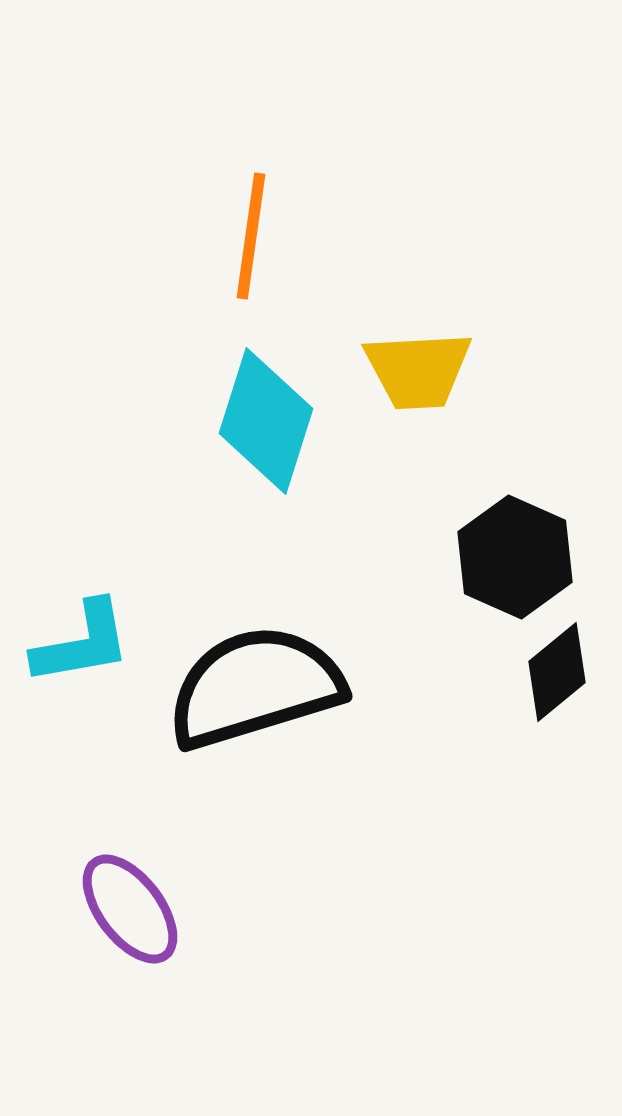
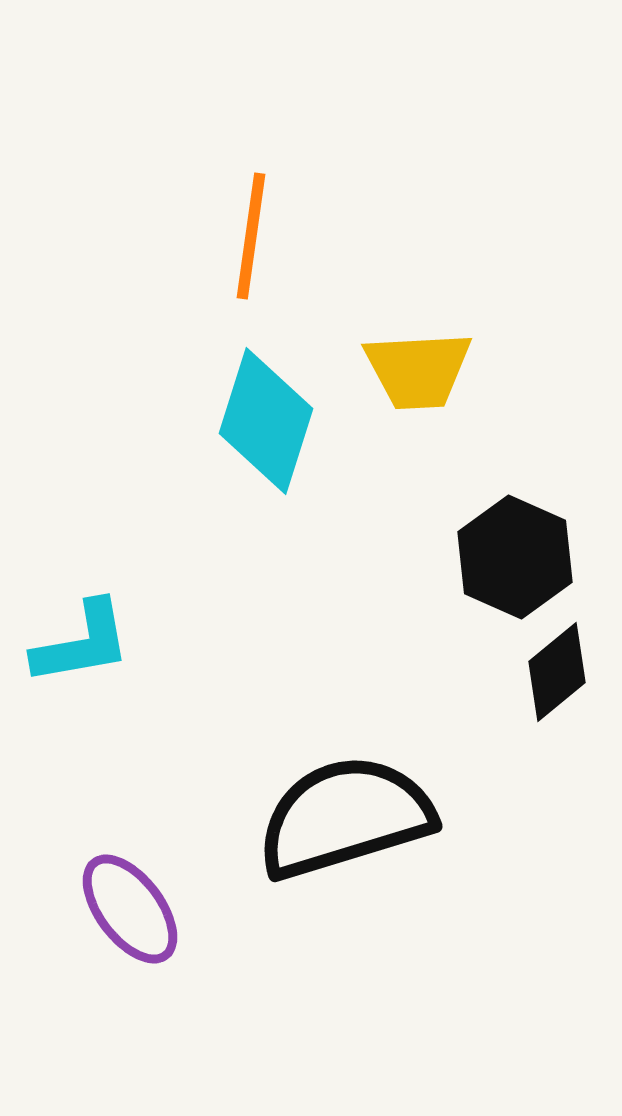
black semicircle: moved 90 px right, 130 px down
